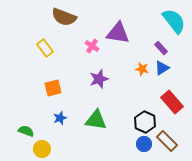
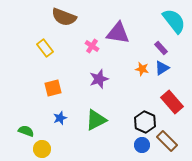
green triangle: rotated 35 degrees counterclockwise
blue circle: moved 2 px left, 1 px down
